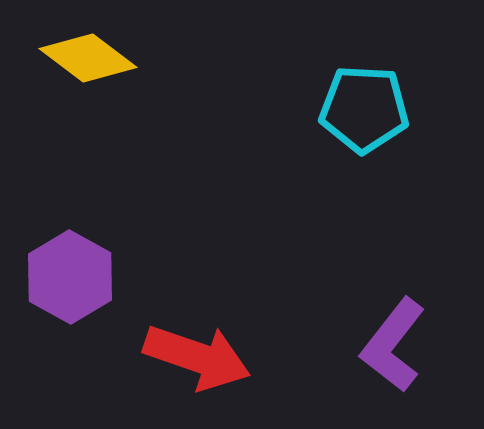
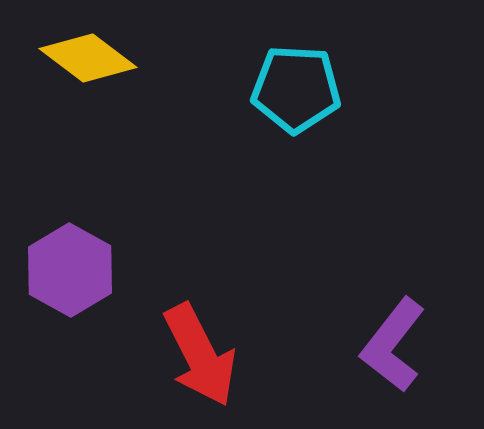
cyan pentagon: moved 68 px left, 20 px up
purple hexagon: moved 7 px up
red arrow: moved 3 px right, 2 px up; rotated 44 degrees clockwise
